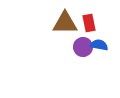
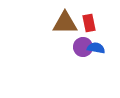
blue semicircle: moved 3 px left, 3 px down
